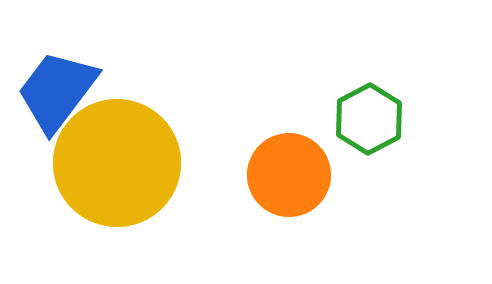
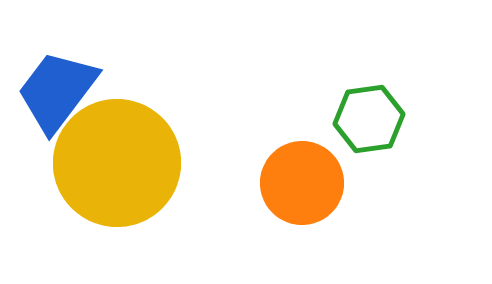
green hexagon: rotated 20 degrees clockwise
orange circle: moved 13 px right, 8 px down
